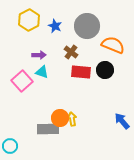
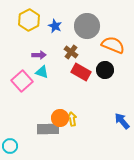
red rectangle: rotated 24 degrees clockwise
